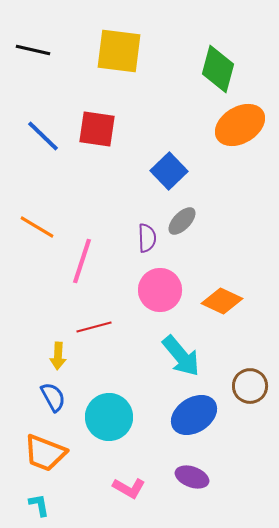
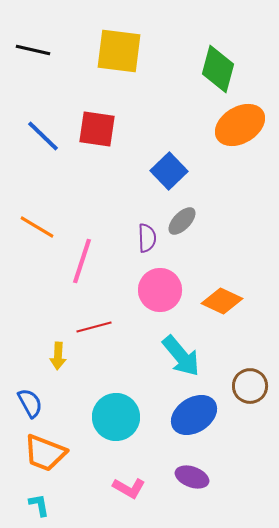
blue semicircle: moved 23 px left, 6 px down
cyan circle: moved 7 px right
